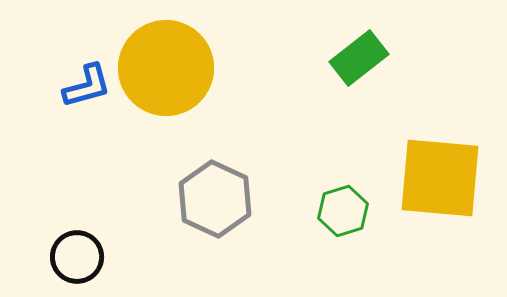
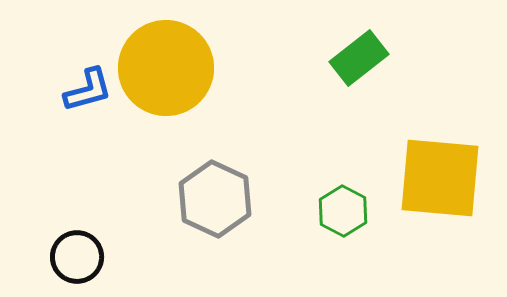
blue L-shape: moved 1 px right, 4 px down
green hexagon: rotated 15 degrees counterclockwise
